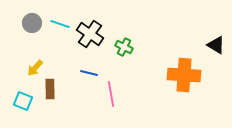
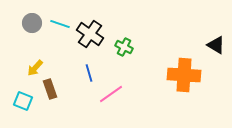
blue line: rotated 60 degrees clockwise
brown rectangle: rotated 18 degrees counterclockwise
pink line: rotated 65 degrees clockwise
